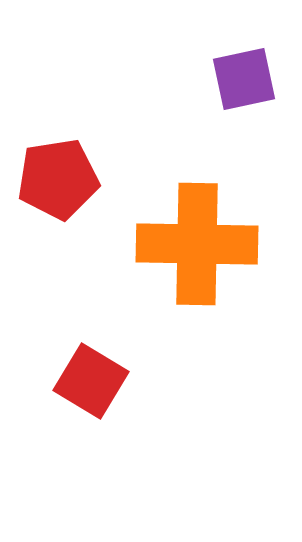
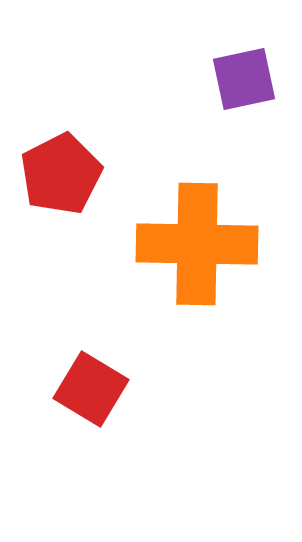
red pentagon: moved 3 px right, 5 px up; rotated 18 degrees counterclockwise
red square: moved 8 px down
